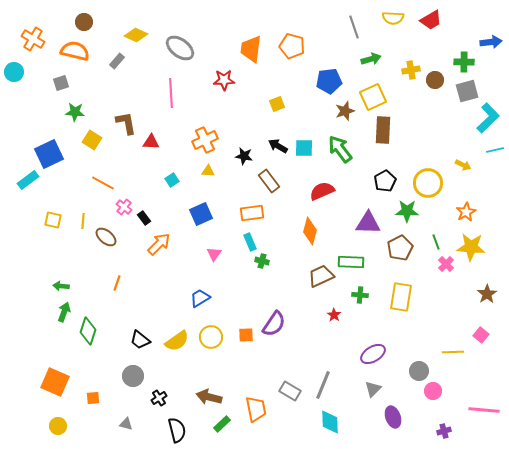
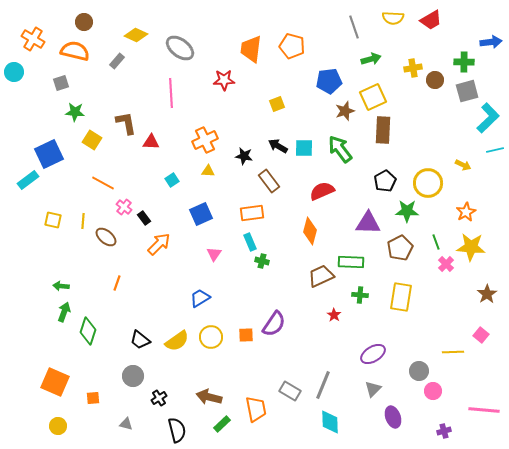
yellow cross at (411, 70): moved 2 px right, 2 px up
